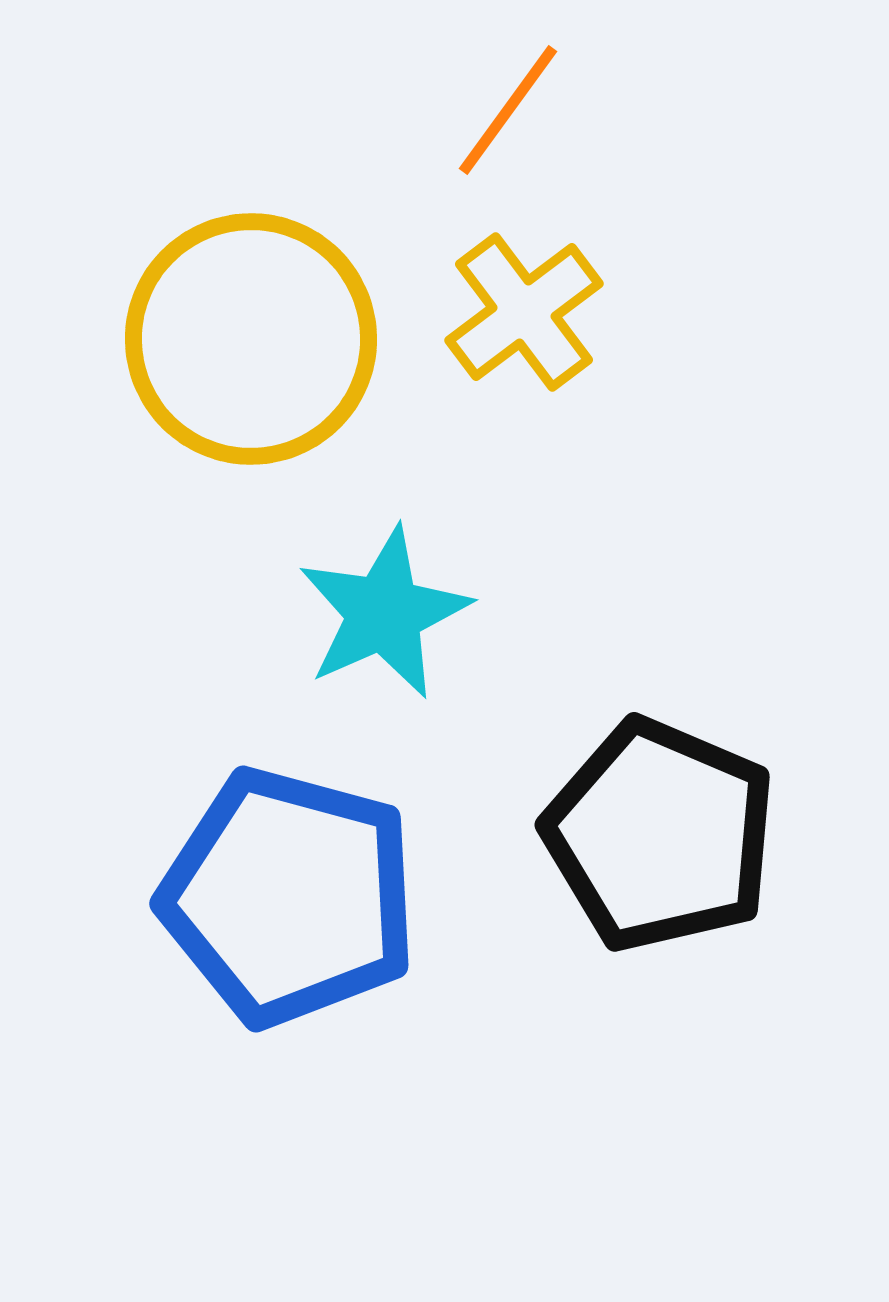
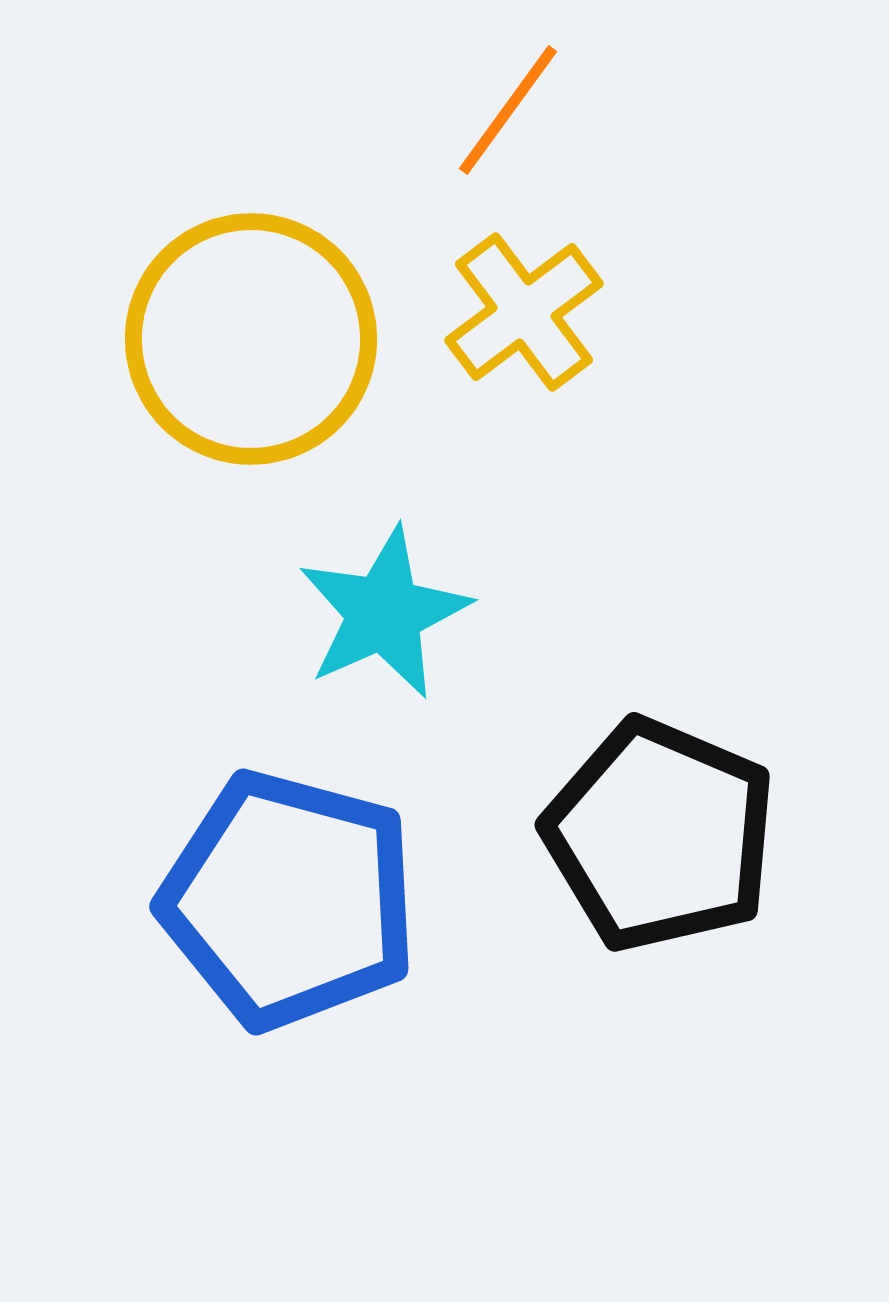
blue pentagon: moved 3 px down
